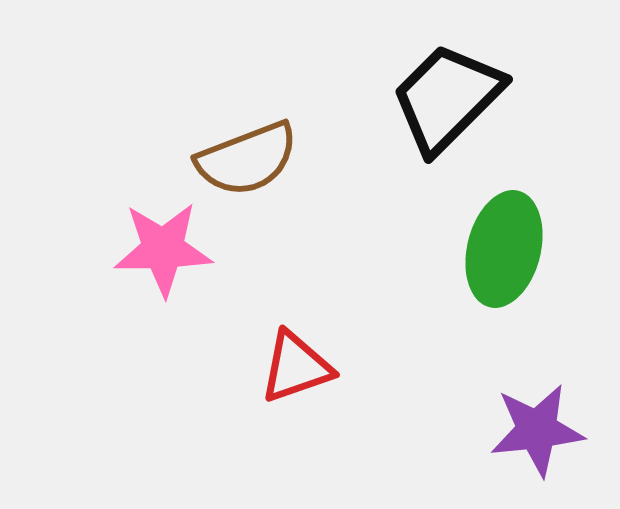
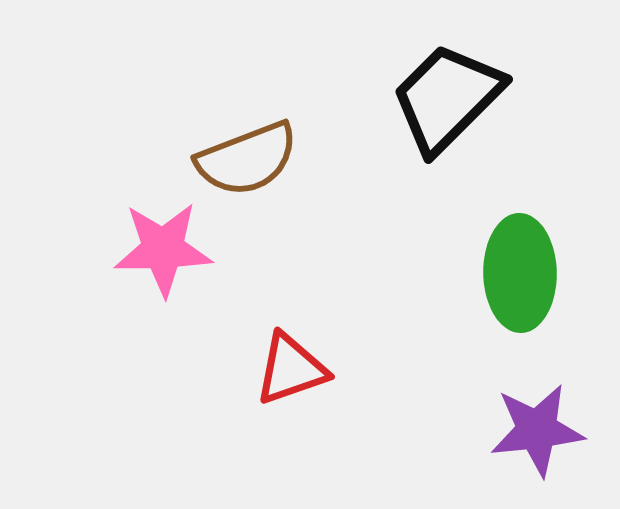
green ellipse: moved 16 px right, 24 px down; rotated 15 degrees counterclockwise
red triangle: moved 5 px left, 2 px down
